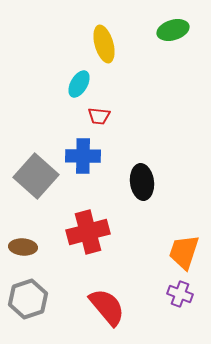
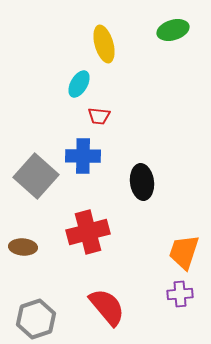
purple cross: rotated 25 degrees counterclockwise
gray hexagon: moved 8 px right, 20 px down
